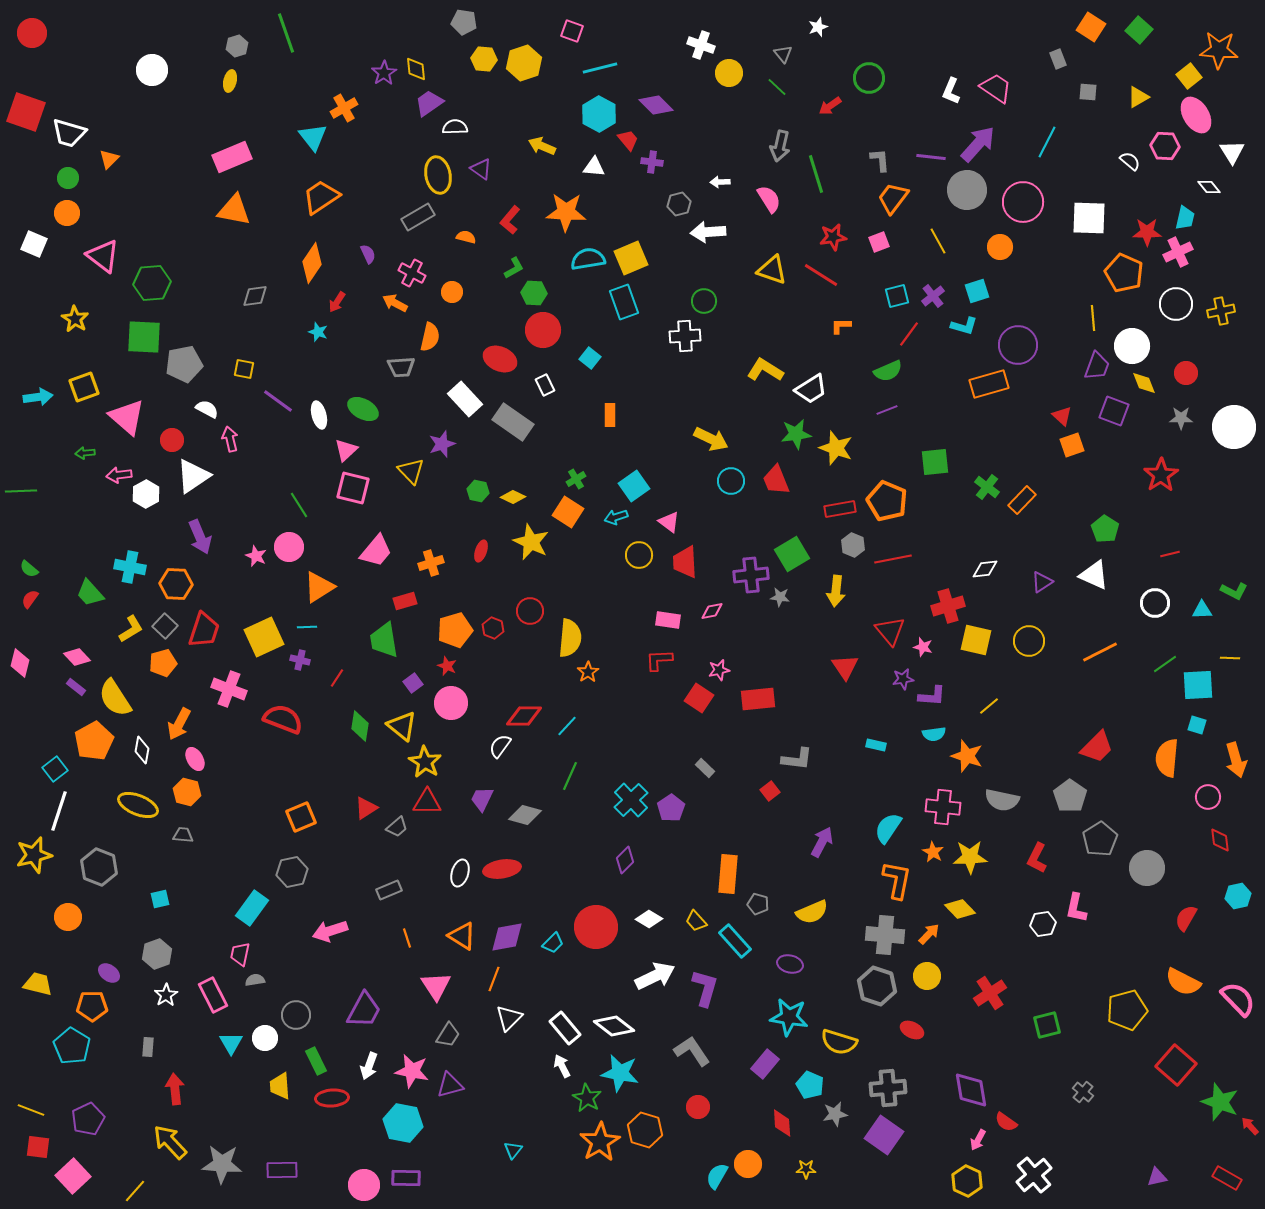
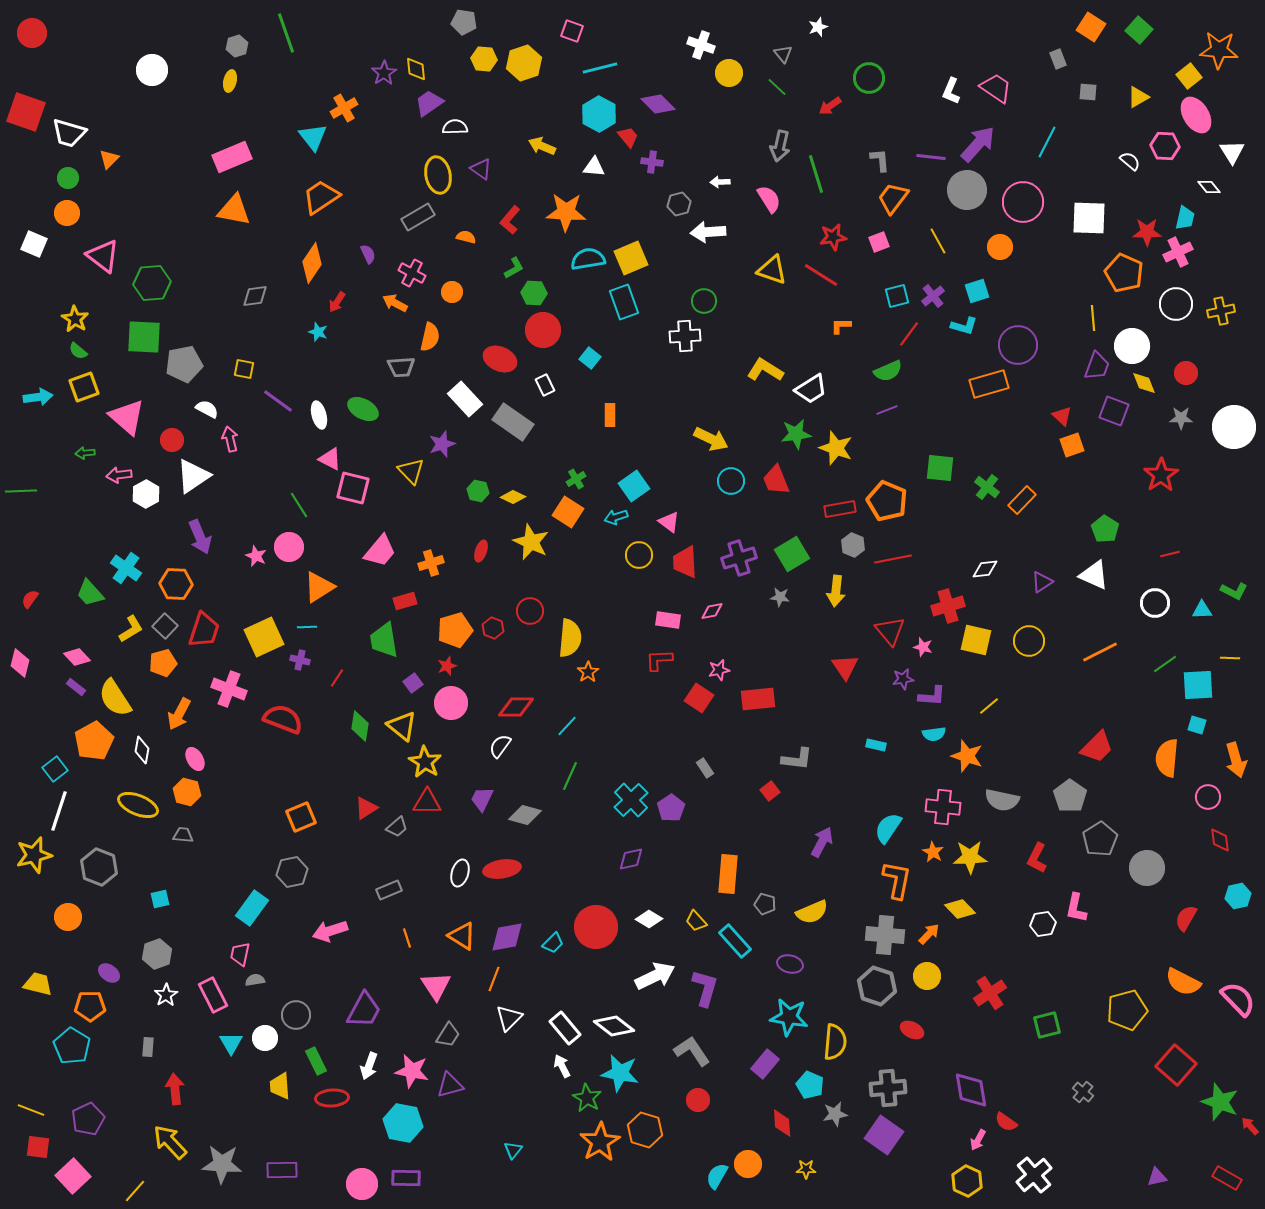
purple diamond at (656, 105): moved 2 px right, 1 px up
red trapezoid at (628, 140): moved 3 px up
pink triangle at (346, 450): moved 16 px left, 9 px down; rotated 50 degrees counterclockwise
green square at (935, 462): moved 5 px right, 6 px down; rotated 12 degrees clockwise
pink trapezoid at (376, 551): moved 4 px right
cyan cross at (130, 567): moved 4 px left, 1 px down; rotated 24 degrees clockwise
green semicircle at (29, 569): moved 49 px right, 218 px up
purple cross at (751, 575): moved 12 px left, 17 px up; rotated 12 degrees counterclockwise
red star at (447, 666): rotated 30 degrees clockwise
red diamond at (524, 716): moved 8 px left, 9 px up
orange arrow at (179, 724): moved 10 px up
gray rectangle at (705, 768): rotated 12 degrees clockwise
purple diamond at (625, 860): moved 6 px right, 1 px up; rotated 32 degrees clockwise
gray pentagon at (758, 904): moved 7 px right
orange pentagon at (92, 1006): moved 2 px left
yellow semicircle at (839, 1042): moved 4 px left; rotated 102 degrees counterclockwise
red circle at (698, 1107): moved 7 px up
pink circle at (364, 1185): moved 2 px left, 1 px up
